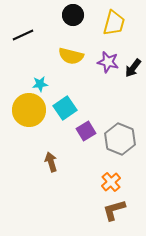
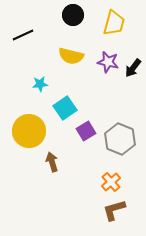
yellow circle: moved 21 px down
brown arrow: moved 1 px right
